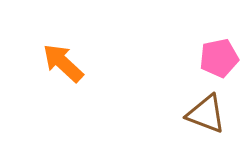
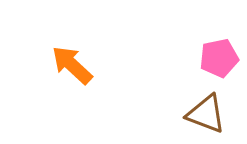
orange arrow: moved 9 px right, 2 px down
